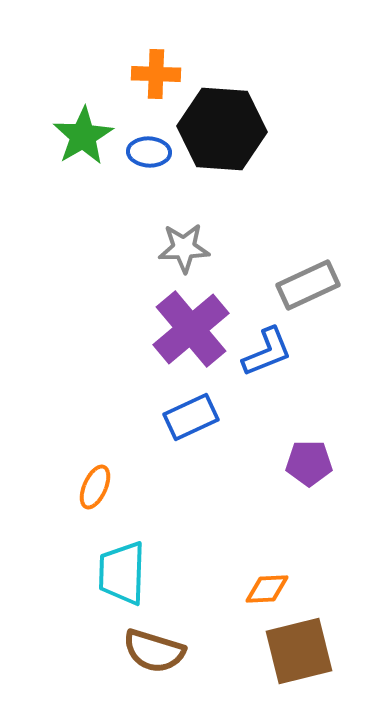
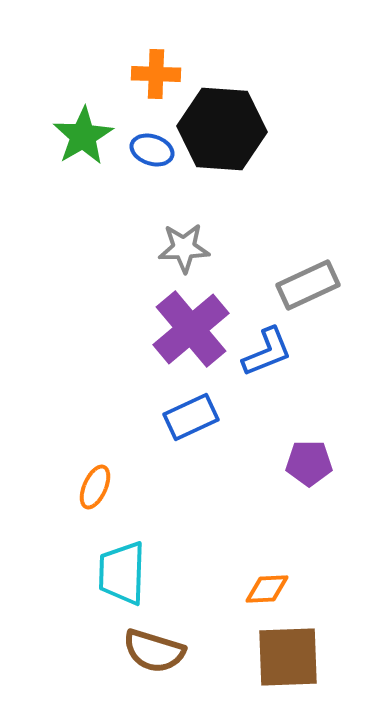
blue ellipse: moved 3 px right, 2 px up; rotated 15 degrees clockwise
brown square: moved 11 px left, 6 px down; rotated 12 degrees clockwise
